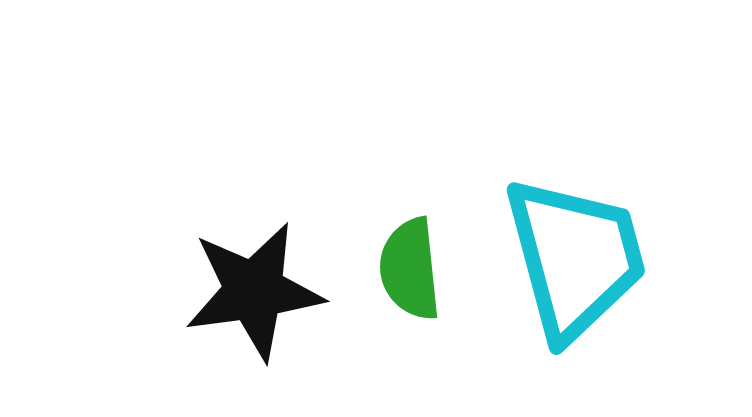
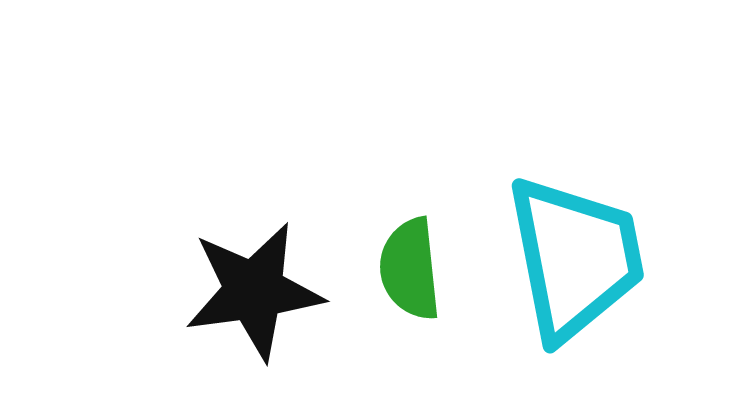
cyan trapezoid: rotated 4 degrees clockwise
